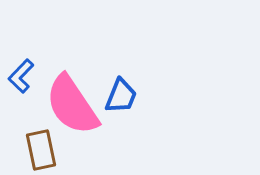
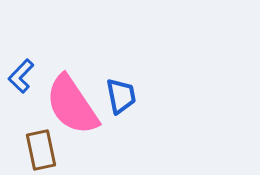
blue trapezoid: rotated 33 degrees counterclockwise
